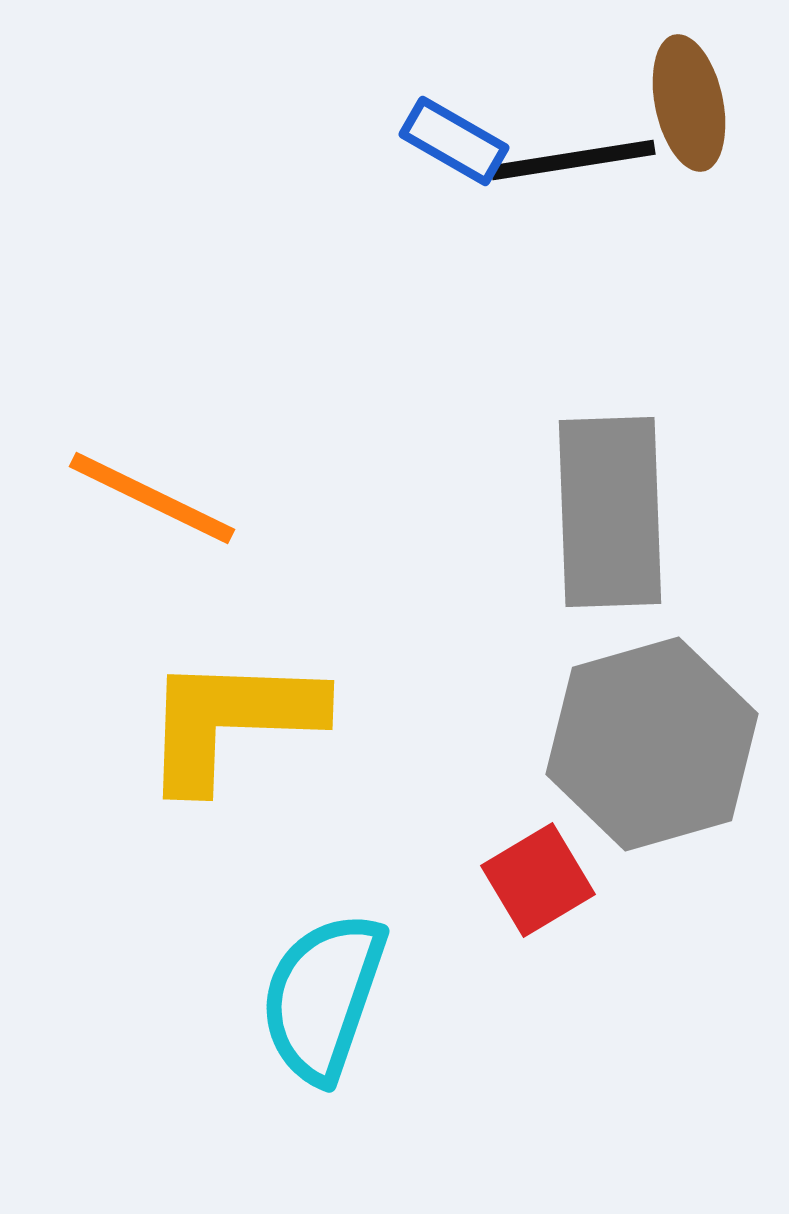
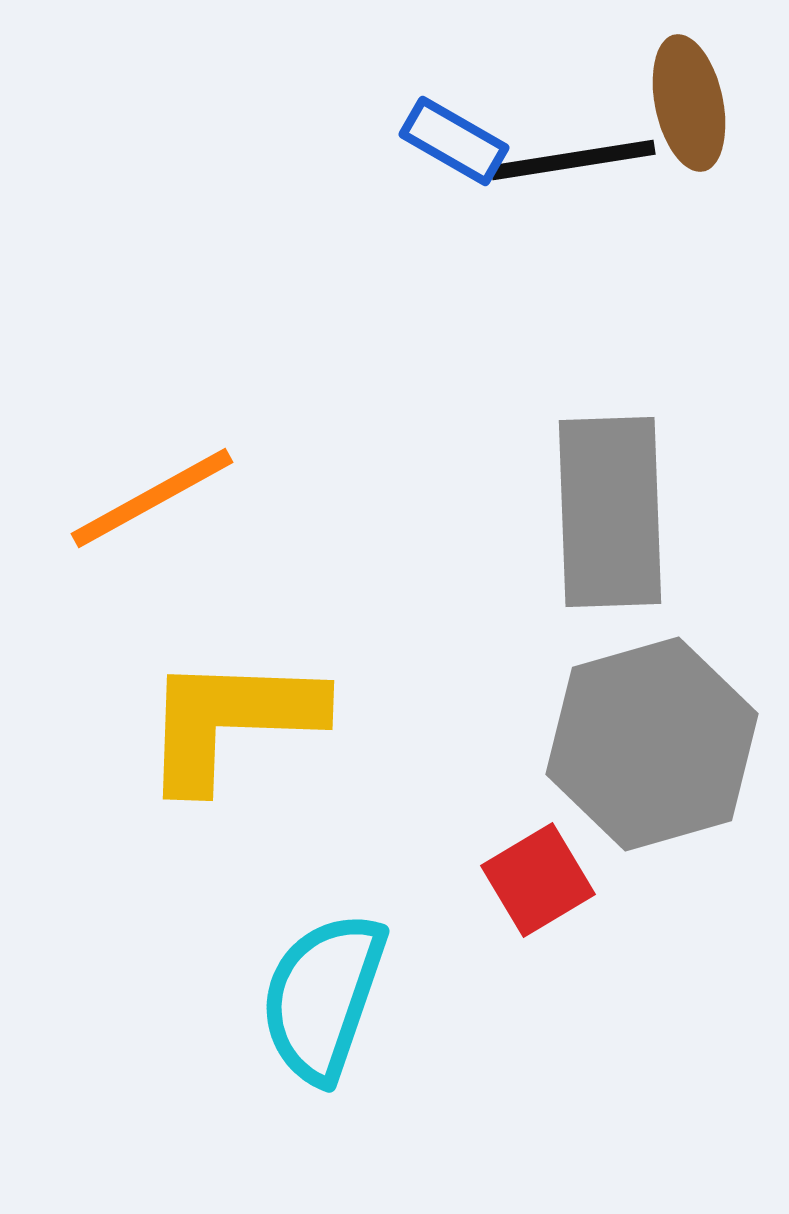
orange line: rotated 55 degrees counterclockwise
